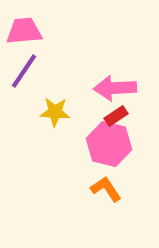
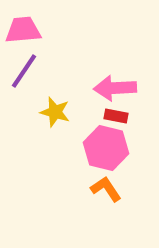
pink trapezoid: moved 1 px left, 1 px up
yellow star: rotated 12 degrees clockwise
red rectangle: rotated 45 degrees clockwise
pink hexagon: moved 3 px left, 4 px down
